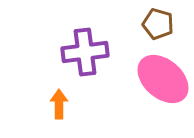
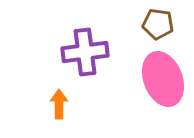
brown pentagon: rotated 8 degrees counterclockwise
pink ellipse: rotated 28 degrees clockwise
